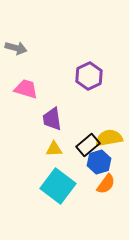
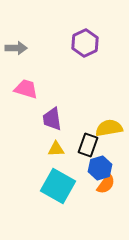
gray arrow: rotated 15 degrees counterclockwise
purple hexagon: moved 4 px left, 33 px up
yellow semicircle: moved 10 px up
black rectangle: rotated 30 degrees counterclockwise
yellow triangle: moved 2 px right
blue hexagon: moved 1 px right, 6 px down
cyan square: rotated 8 degrees counterclockwise
